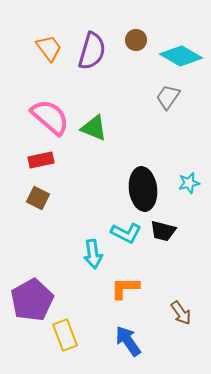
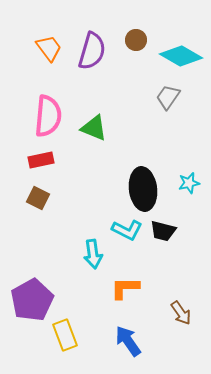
pink semicircle: moved 2 px left, 1 px up; rotated 54 degrees clockwise
cyan L-shape: moved 1 px right, 3 px up
